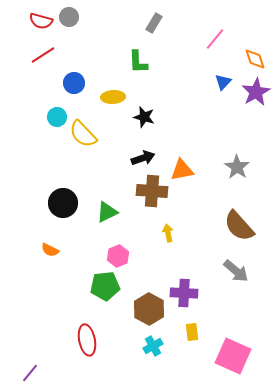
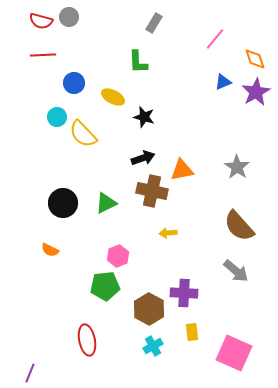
red line: rotated 30 degrees clockwise
blue triangle: rotated 24 degrees clockwise
yellow ellipse: rotated 30 degrees clockwise
brown cross: rotated 8 degrees clockwise
green triangle: moved 1 px left, 9 px up
yellow arrow: rotated 84 degrees counterclockwise
pink square: moved 1 px right, 3 px up
purple line: rotated 18 degrees counterclockwise
